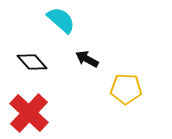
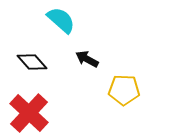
yellow pentagon: moved 2 px left, 1 px down
